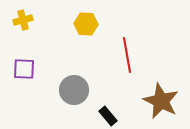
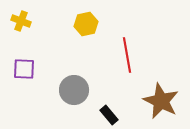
yellow cross: moved 2 px left, 1 px down; rotated 36 degrees clockwise
yellow hexagon: rotated 15 degrees counterclockwise
black rectangle: moved 1 px right, 1 px up
